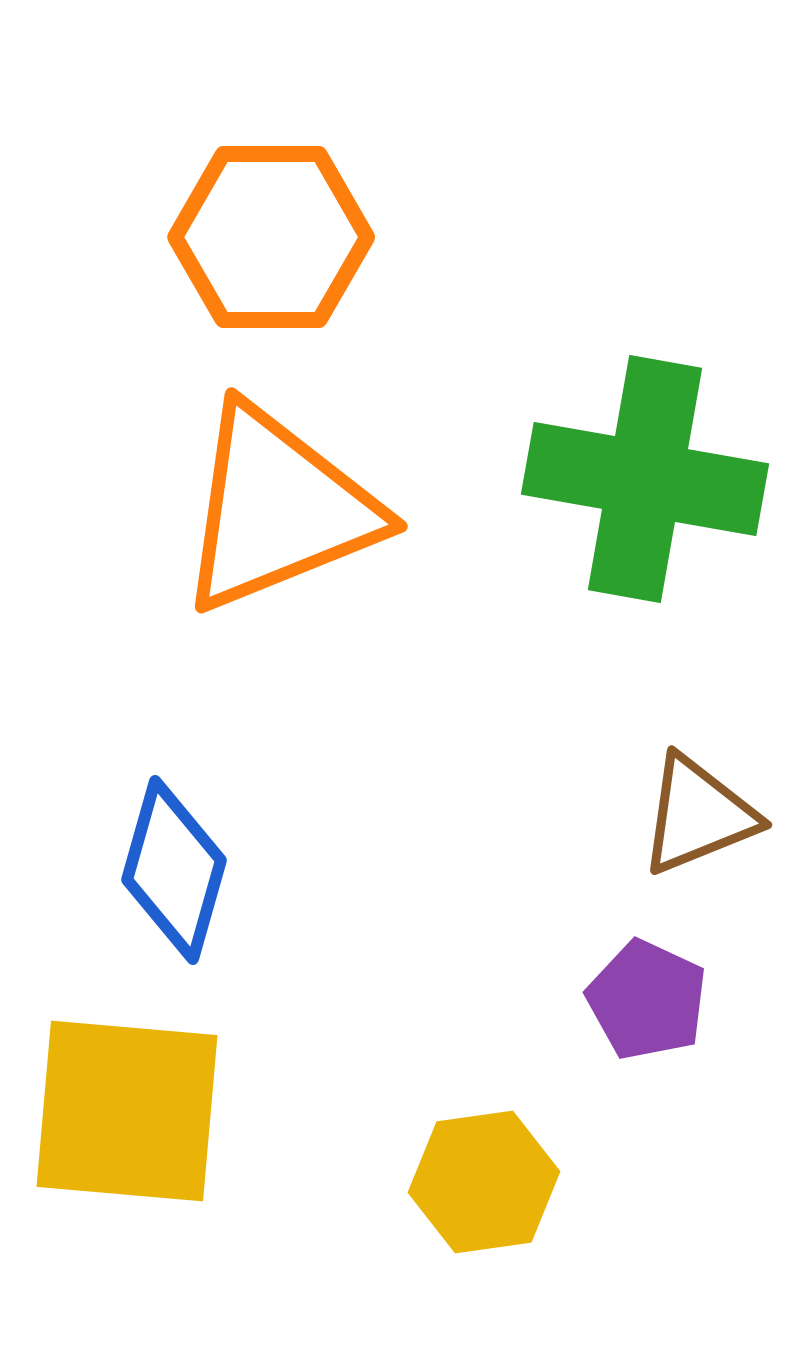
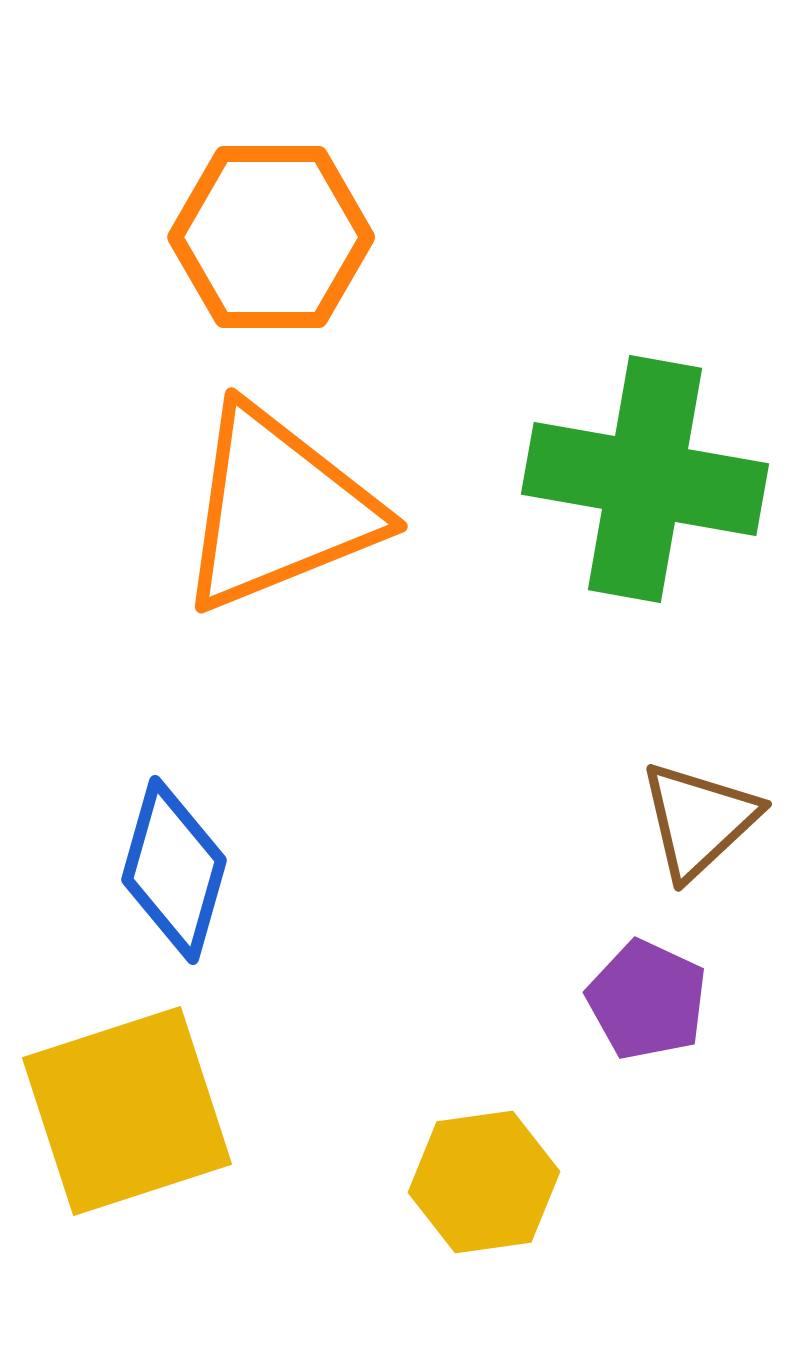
brown triangle: moved 1 px right, 5 px down; rotated 21 degrees counterclockwise
yellow square: rotated 23 degrees counterclockwise
